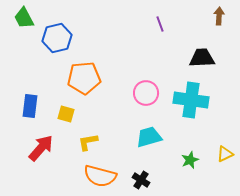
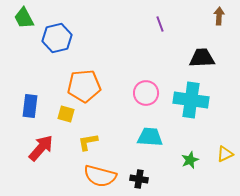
orange pentagon: moved 8 px down
cyan trapezoid: moved 1 px right; rotated 20 degrees clockwise
black cross: moved 2 px left, 1 px up; rotated 24 degrees counterclockwise
